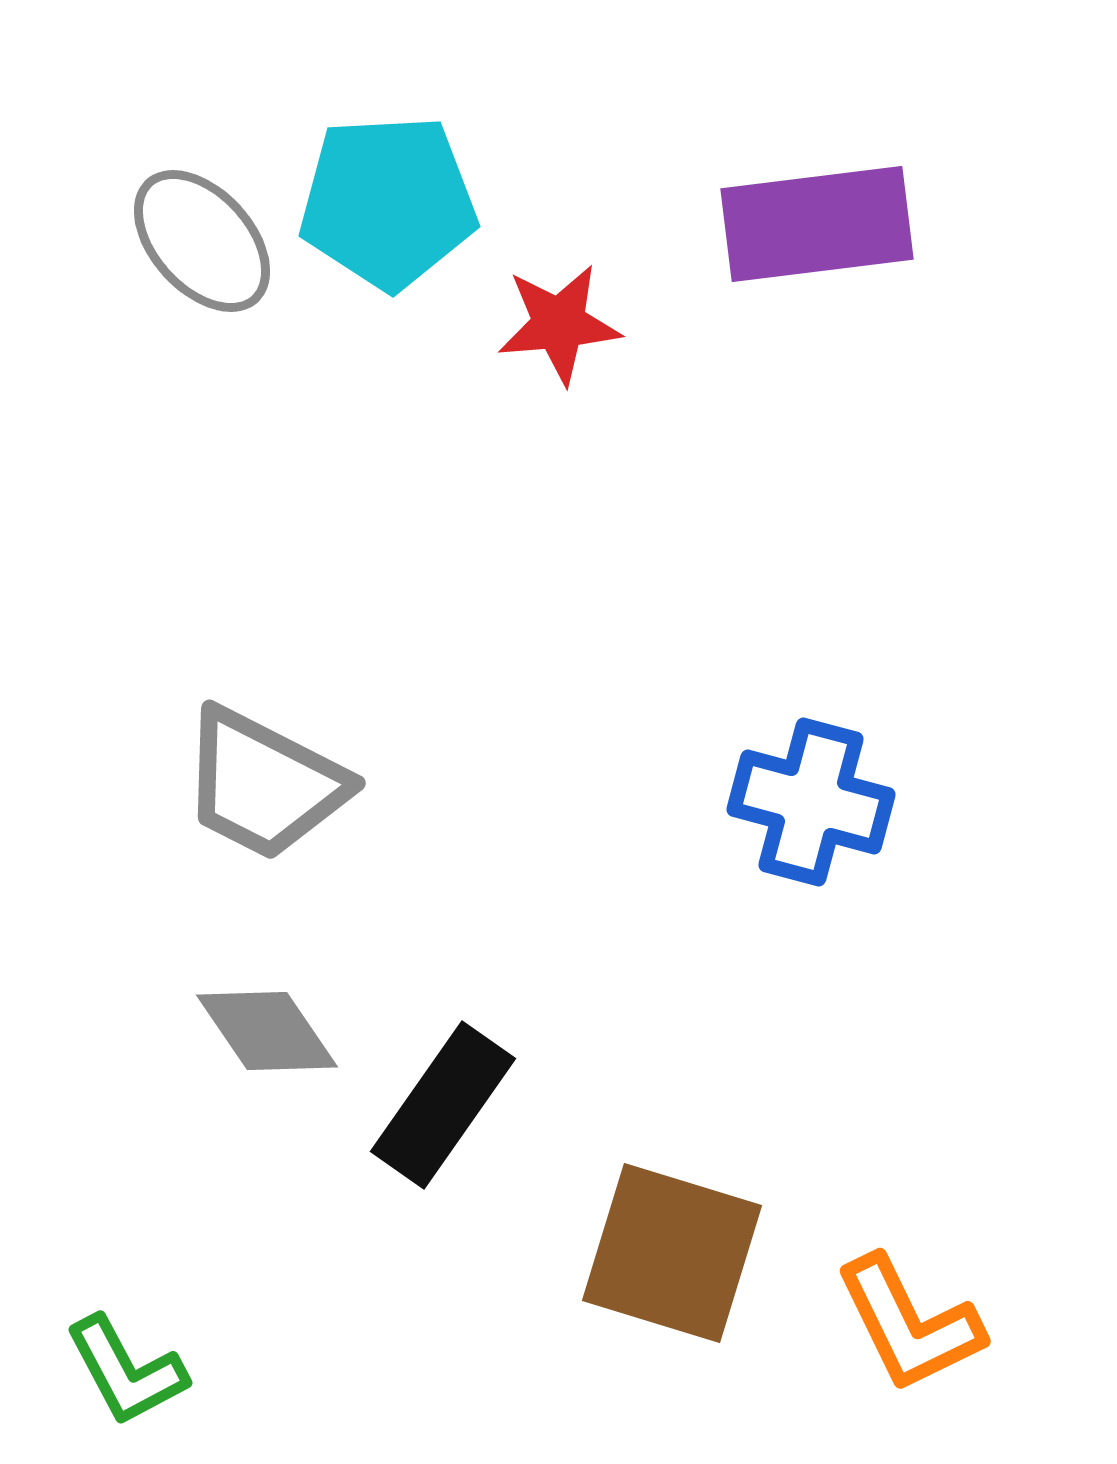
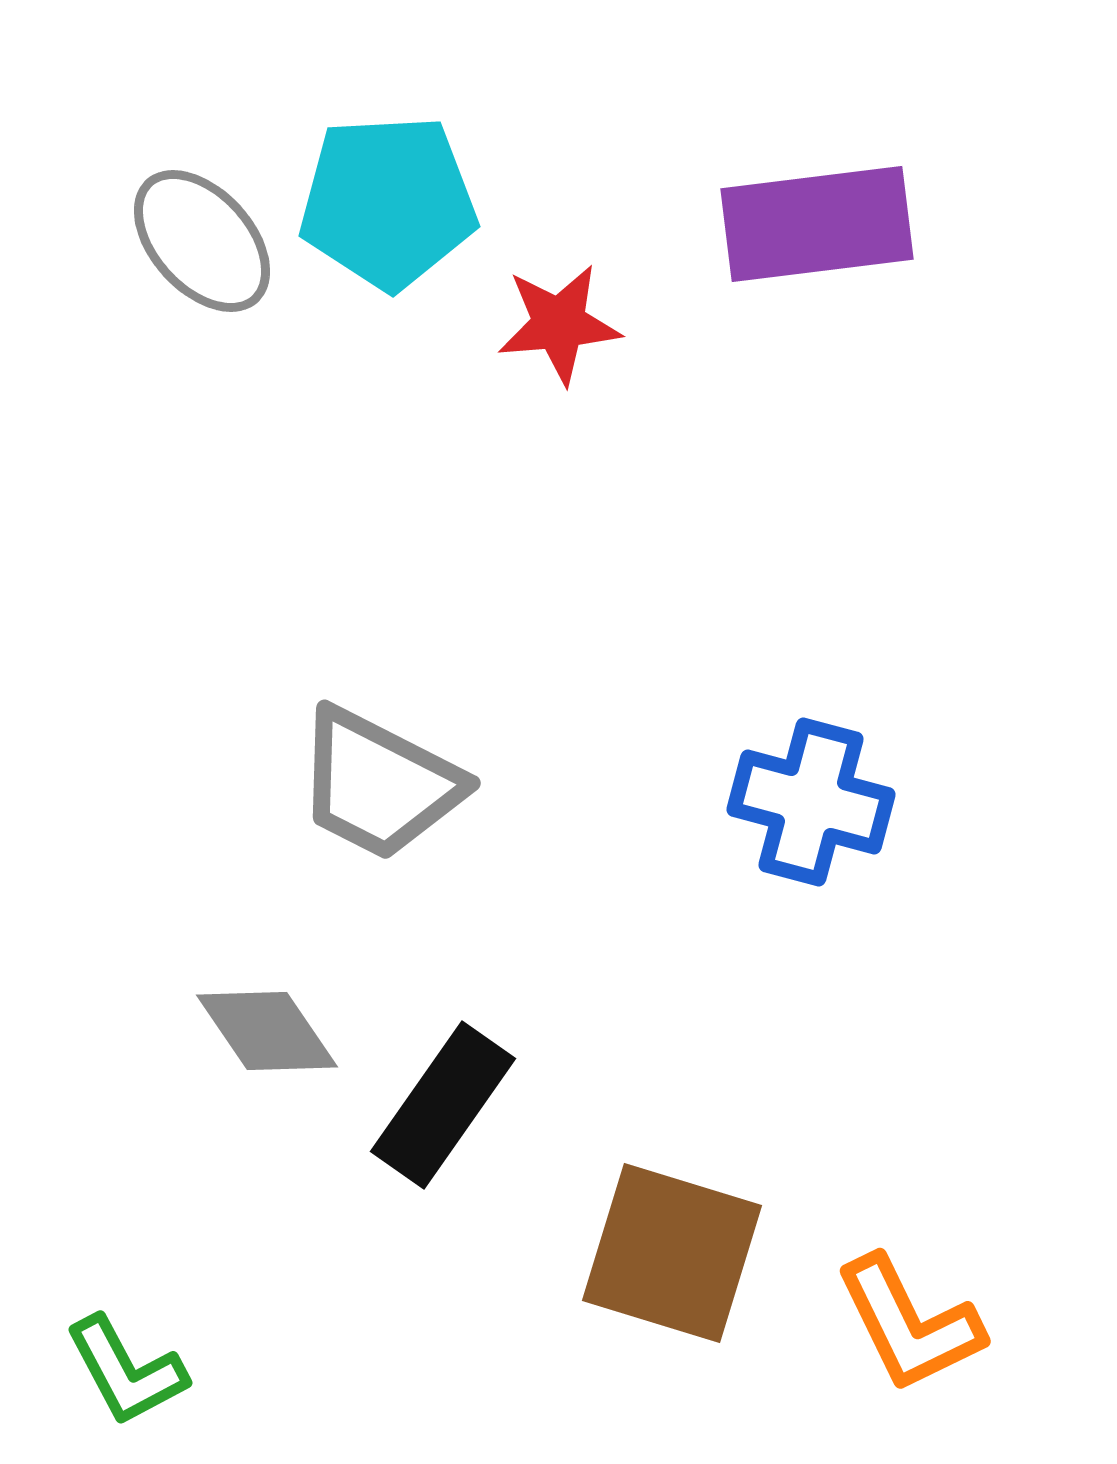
gray trapezoid: moved 115 px right
